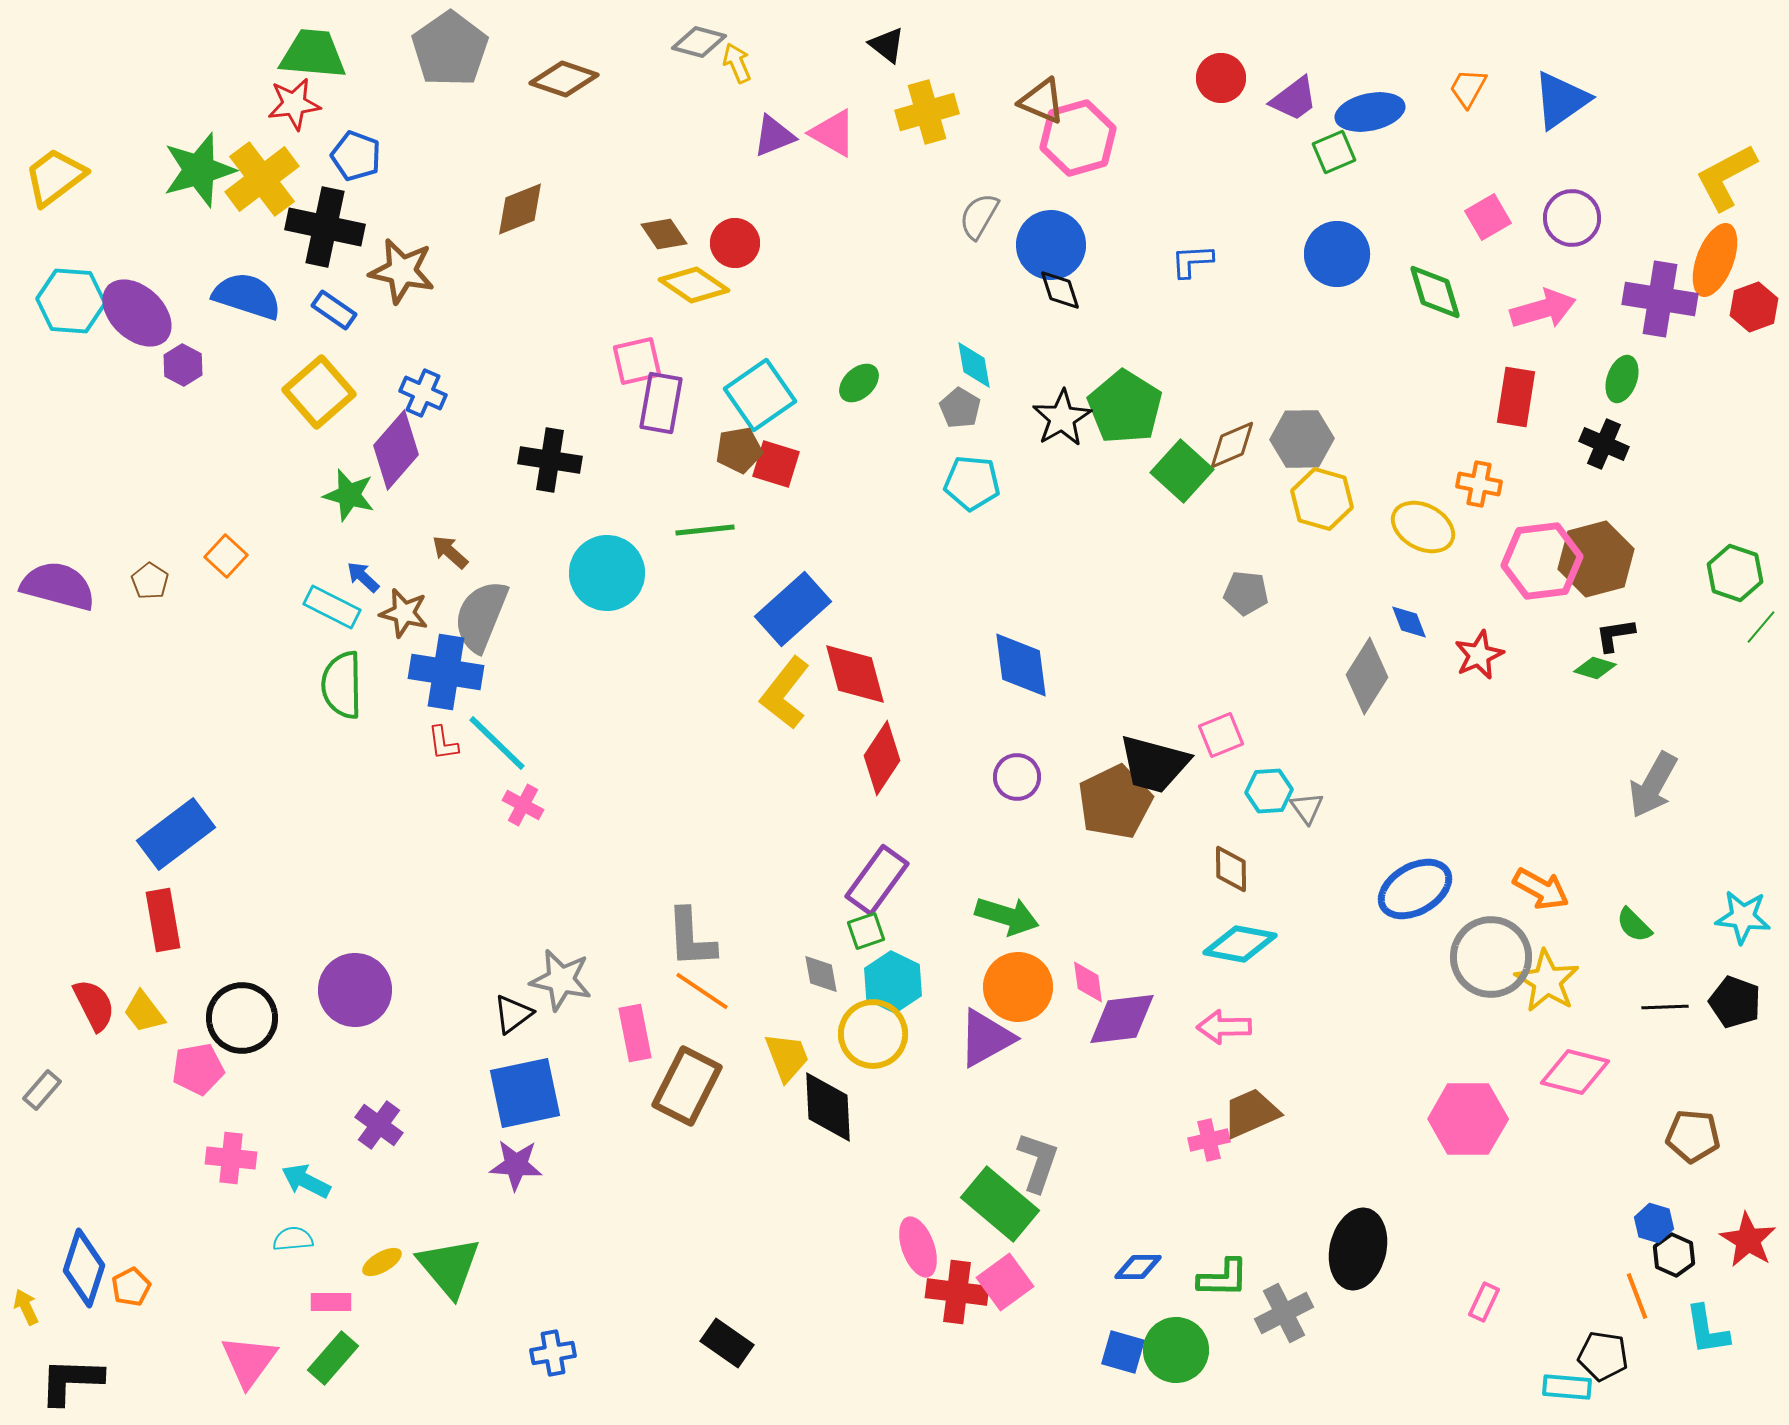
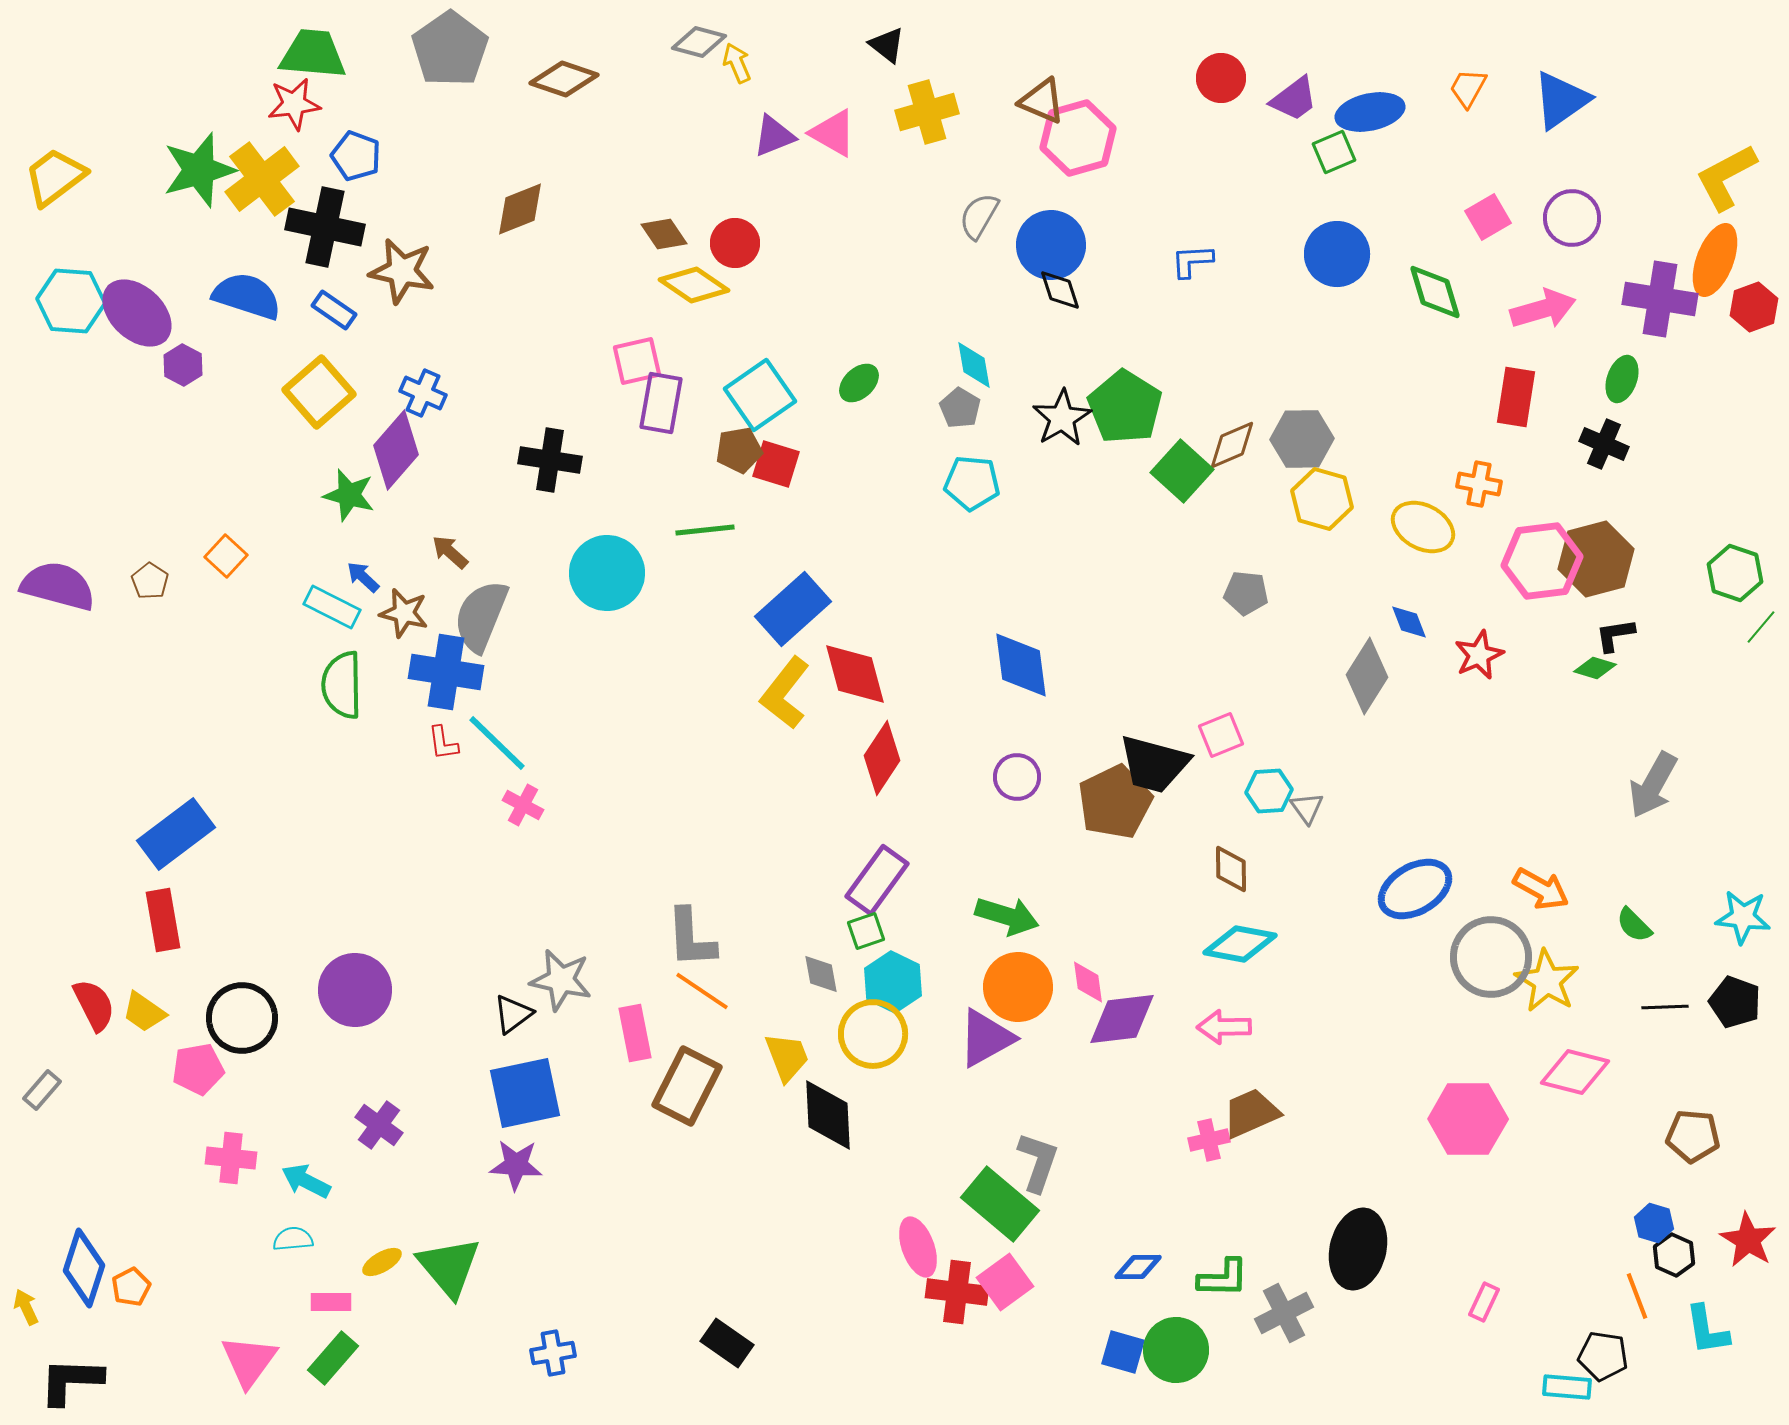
yellow trapezoid at (144, 1012): rotated 18 degrees counterclockwise
black diamond at (828, 1107): moved 8 px down
